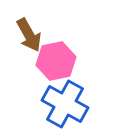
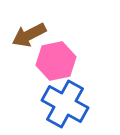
brown arrow: rotated 92 degrees clockwise
